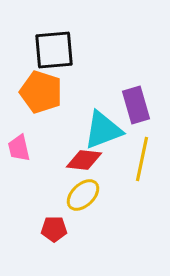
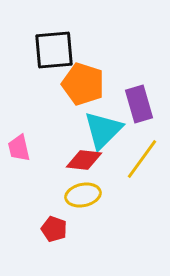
orange pentagon: moved 42 px right, 8 px up
purple rectangle: moved 3 px right, 1 px up
cyan triangle: rotated 24 degrees counterclockwise
yellow line: rotated 24 degrees clockwise
yellow ellipse: rotated 32 degrees clockwise
red pentagon: rotated 20 degrees clockwise
